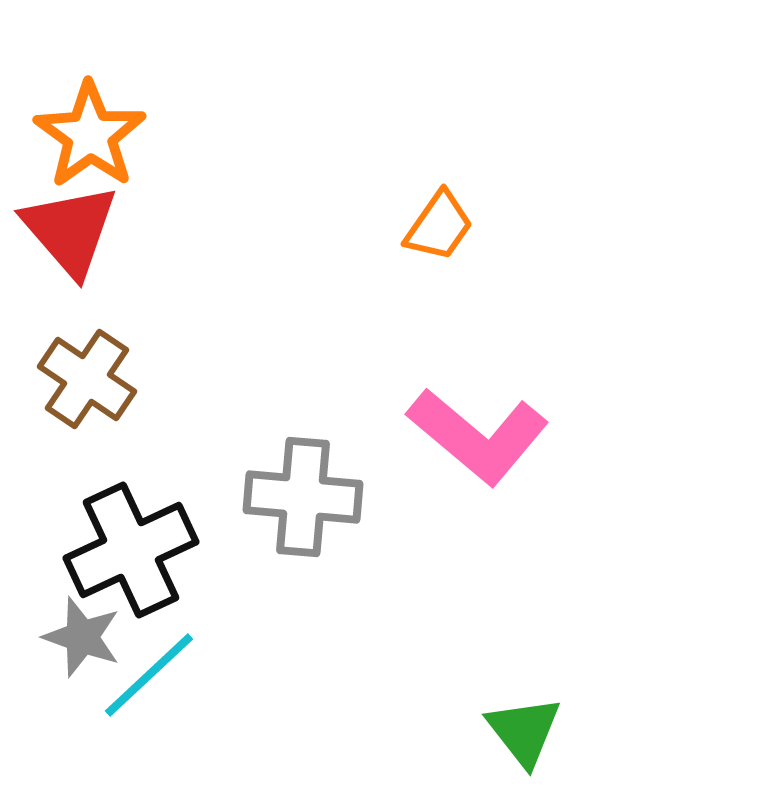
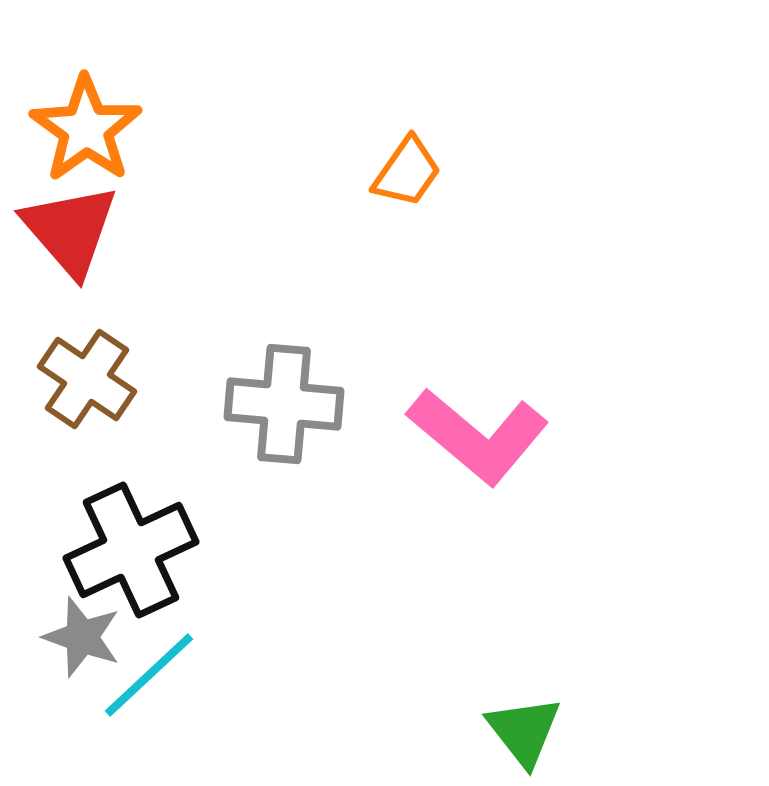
orange star: moved 4 px left, 6 px up
orange trapezoid: moved 32 px left, 54 px up
gray cross: moved 19 px left, 93 px up
